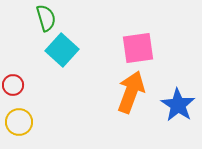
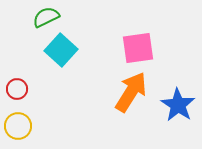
green semicircle: moved 1 px up; rotated 100 degrees counterclockwise
cyan square: moved 1 px left
red circle: moved 4 px right, 4 px down
orange arrow: rotated 12 degrees clockwise
yellow circle: moved 1 px left, 4 px down
